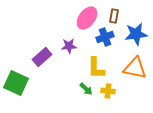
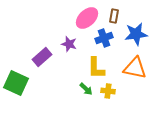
pink ellipse: rotated 10 degrees clockwise
blue cross: moved 1 px left, 1 px down
purple star: moved 2 px up; rotated 21 degrees clockwise
